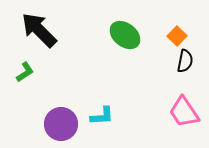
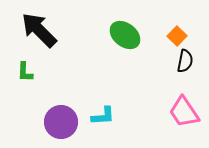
green L-shape: rotated 125 degrees clockwise
cyan L-shape: moved 1 px right
purple circle: moved 2 px up
